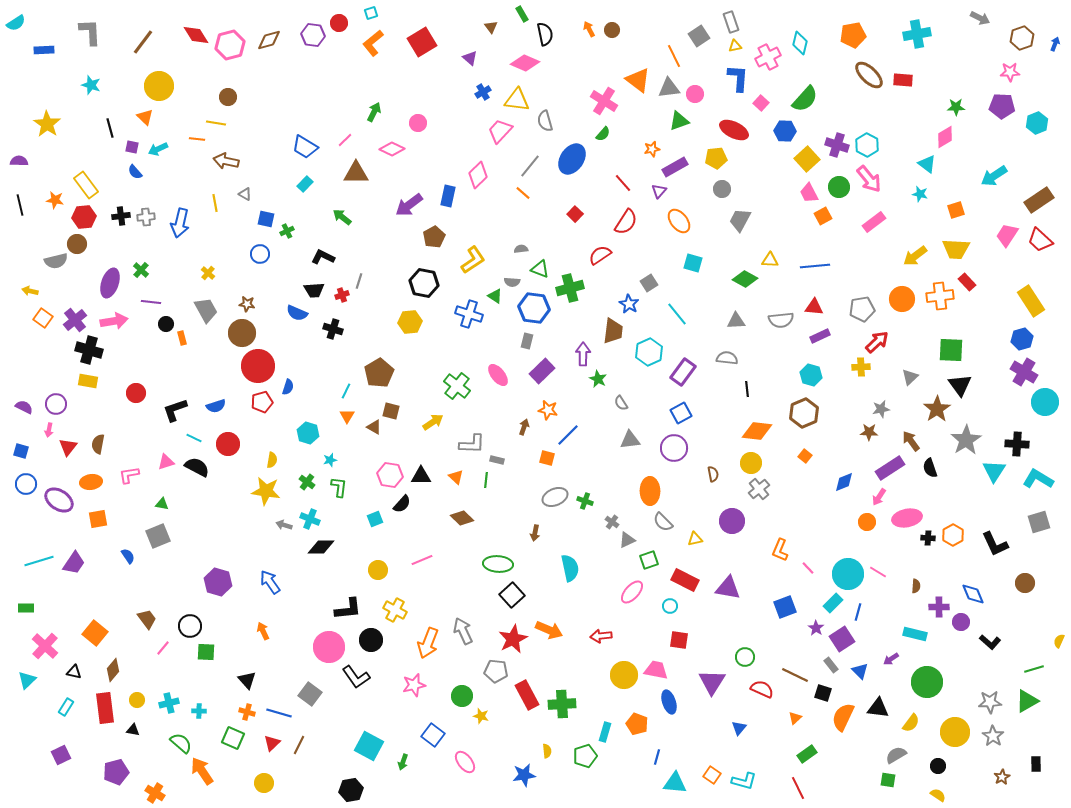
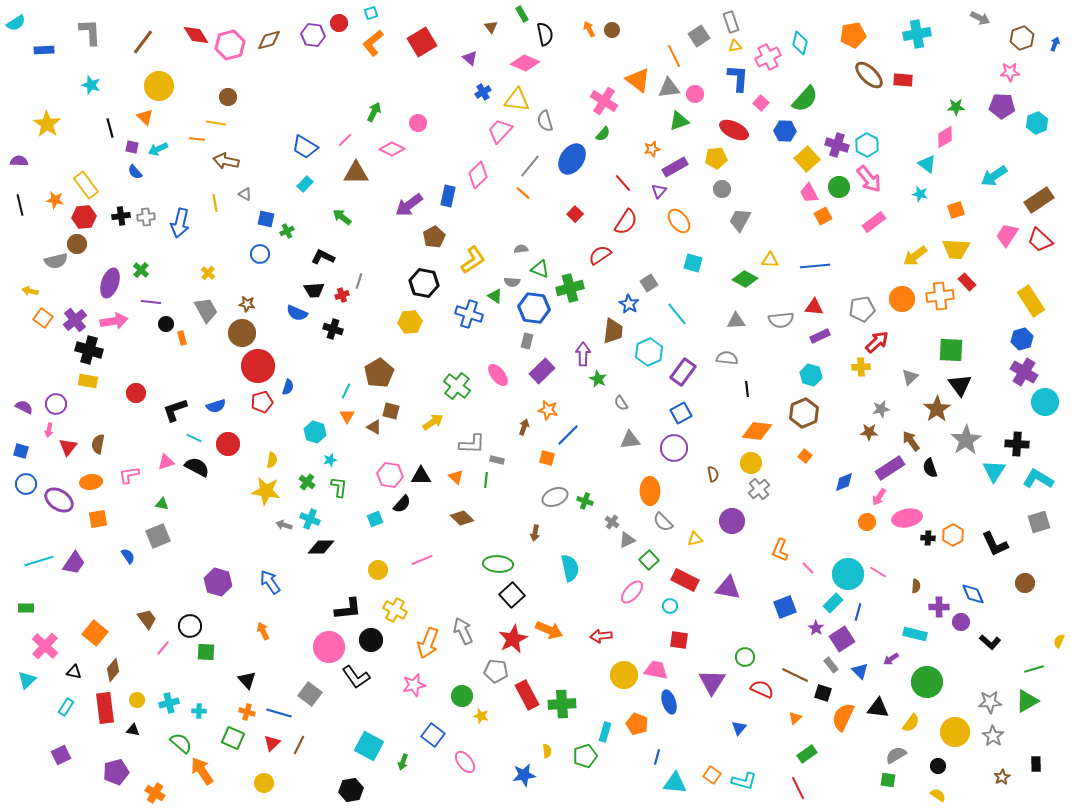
cyan hexagon at (308, 433): moved 7 px right, 1 px up
green square at (649, 560): rotated 24 degrees counterclockwise
